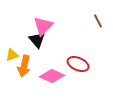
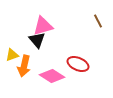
pink triangle: rotated 30 degrees clockwise
pink diamond: rotated 10 degrees clockwise
